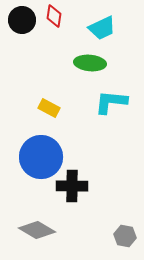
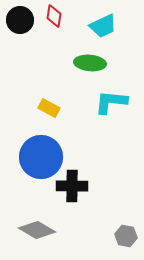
black circle: moved 2 px left
cyan trapezoid: moved 1 px right, 2 px up
gray hexagon: moved 1 px right
